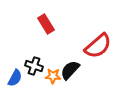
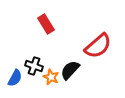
orange star: moved 2 px left, 1 px down; rotated 21 degrees clockwise
